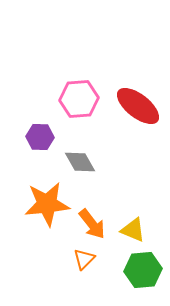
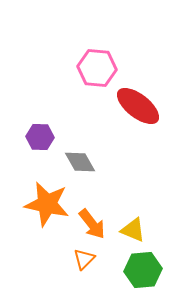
pink hexagon: moved 18 px right, 31 px up; rotated 9 degrees clockwise
orange star: rotated 18 degrees clockwise
